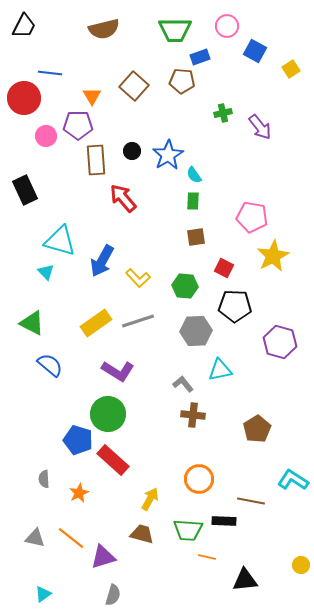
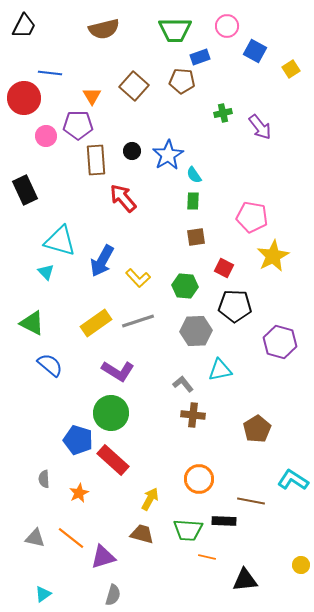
green circle at (108, 414): moved 3 px right, 1 px up
